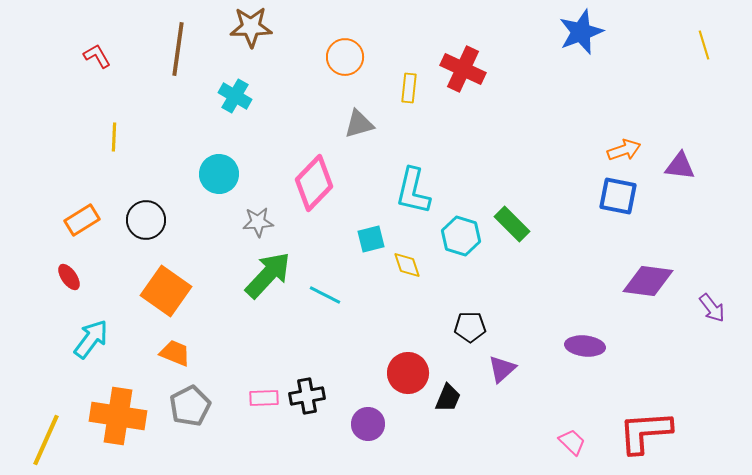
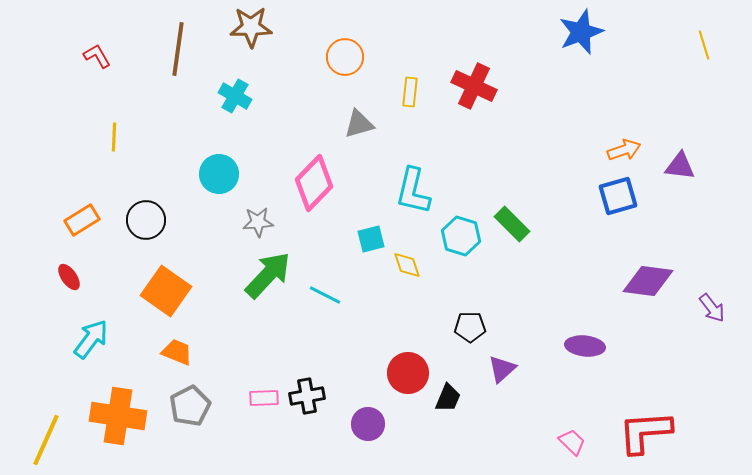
red cross at (463, 69): moved 11 px right, 17 px down
yellow rectangle at (409, 88): moved 1 px right, 4 px down
blue square at (618, 196): rotated 27 degrees counterclockwise
orange trapezoid at (175, 353): moved 2 px right, 1 px up
